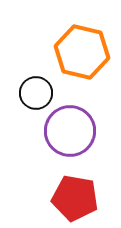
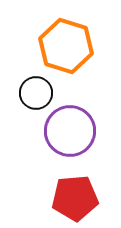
orange hexagon: moved 16 px left, 6 px up; rotated 4 degrees clockwise
red pentagon: rotated 15 degrees counterclockwise
